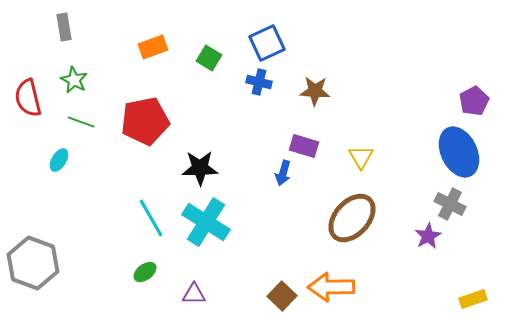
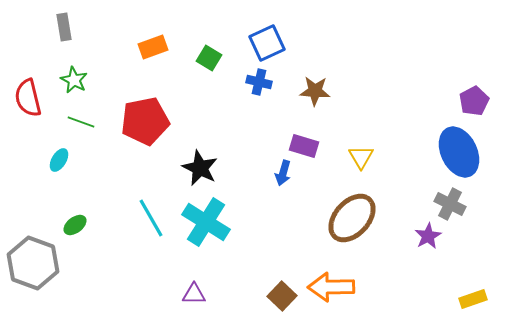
black star: rotated 27 degrees clockwise
green ellipse: moved 70 px left, 47 px up
